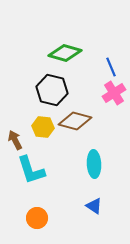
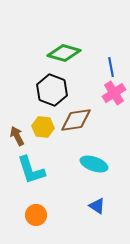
green diamond: moved 1 px left
blue line: rotated 12 degrees clockwise
black hexagon: rotated 8 degrees clockwise
brown diamond: moved 1 px right, 1 px up; rotated 24 degrees counterclockwise
brown arrow: moved 2 px right, 4 px up
cyan ellipse: rotated 68 degrees counterclockwise
blue triangle: moved 3 px right
orange circle: moved 1 px left, 3 px up
